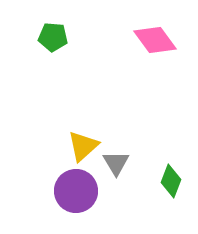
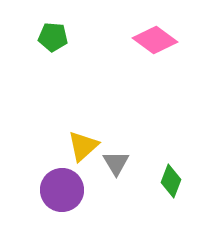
pink diamond: rotated 18 degrees counterclockwise
purple circle: moved 14 px left, 1 px up
